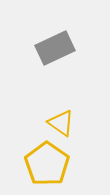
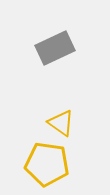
yellow pentagon: rotated 27 degrees counterclockwise
